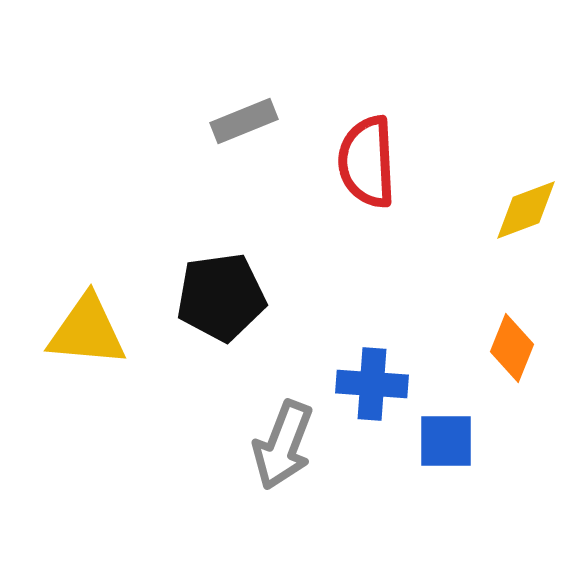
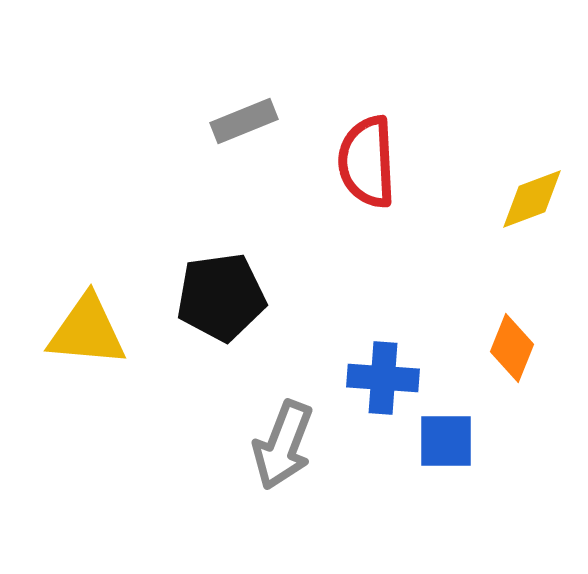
yellow diamond: moved 6 px right, 11 px up
blue cross: moved 11 px right, 6 px up
